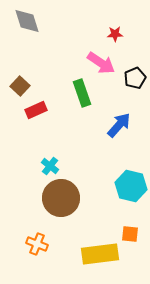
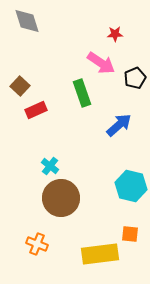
blue arrow: rotated 8 degrees clockwise
